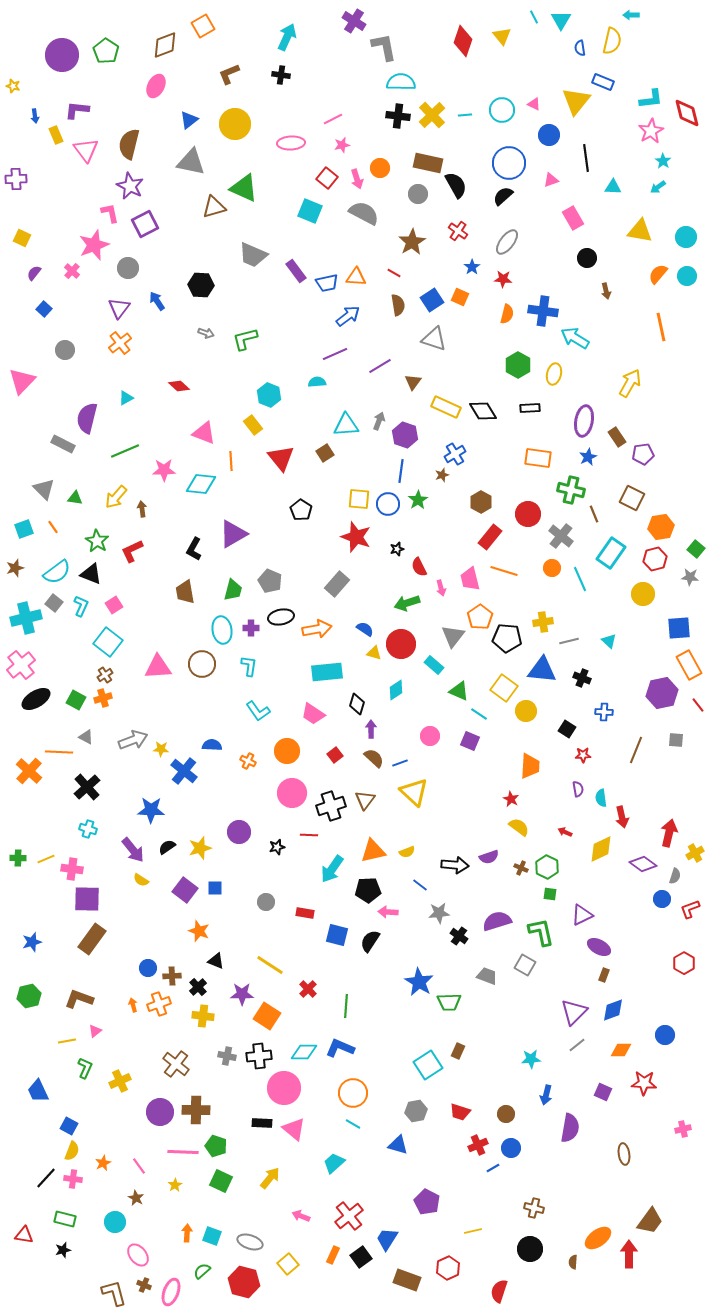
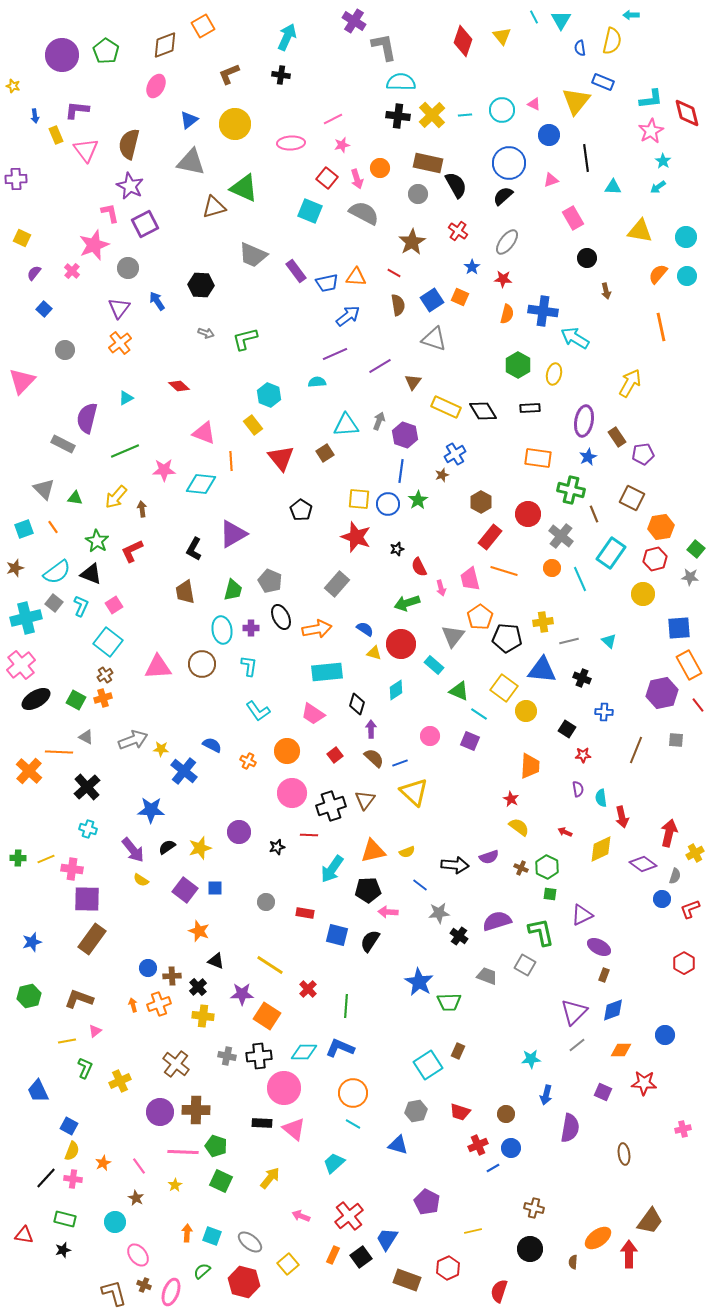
black ellipse at (281, 617): rotated 75 degrees clockwise
blue semicircle at (212, 745): rotated 24 degrees clockwise
gray ellipse at (250, 1242): rotated 20 degrees clockwise
